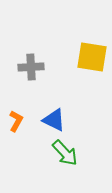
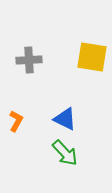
gray cross: moved 2 px left, 7 px up
blue triangle: moved 11 px right, 1 px up
